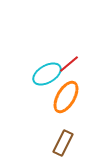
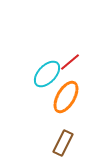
red line: moved 1 px right, 2 px up
cyan ellipse: rotated 16 degrees counterclockwise
